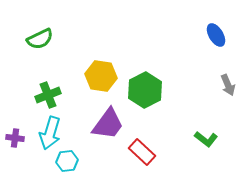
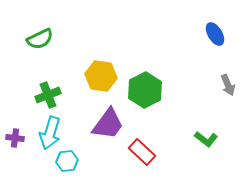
blue ellipse: moved 1 px left, 1 px up
